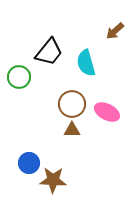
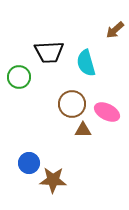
brown arrow: moved 1 px up
black trapezoid: rotated 48 degrees clockwise
brown triangle: moved 11 px right
